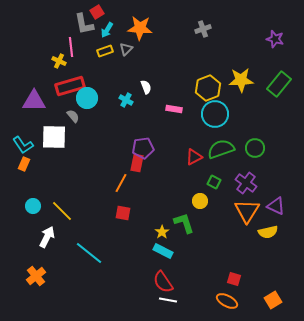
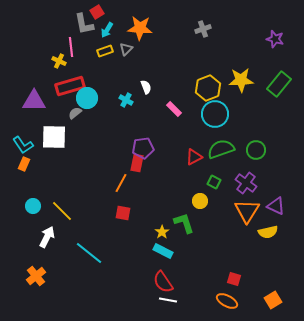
pink rectangle at (174, 109): rotated 35 degrees clockwise
gray semicircle at (73, 116): moved 2 px right, 3 px up; rotated 88 degrees counterclockwise
green circle at (255, 148): moved 1 px right, 2 px down
